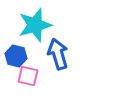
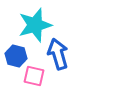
pink square: moved 6 px right
